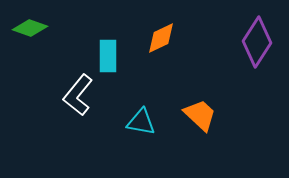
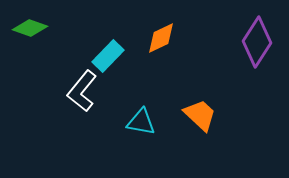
cyan rectangle: rotated 44 degrees clockwise
white L-shape: moved 4 px right, 4 px up
